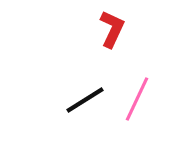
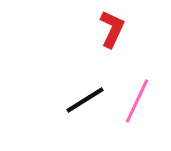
pink line: moved 2 px down
